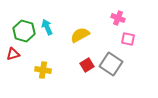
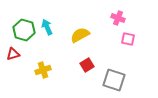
green hexagon: moved 1 px up
gray square: moved 3 px right, 16 px down; rotated 15 degrees counterclockwise
yellow cross: rotated 28 degrees counterclockwise
